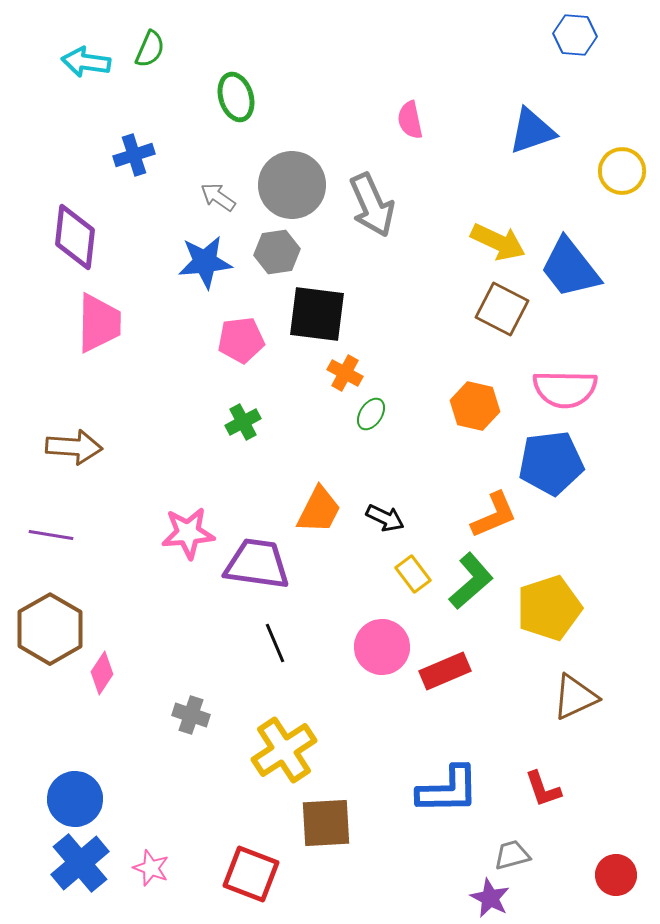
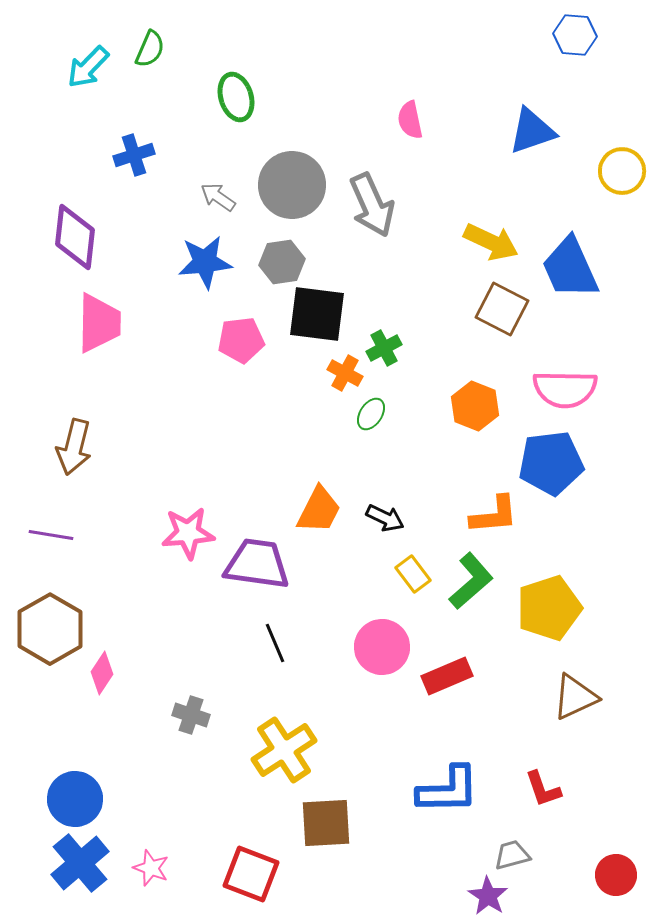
cyan arrow at (86, 62): moved 2 px right, 5 px down; rotated 54 degrees counterclockwise
yellow arrow at (498, 242): moved 7 px left
gray hexagon at (277, 252): moved 5 px right, 10 px down
blue trapezoid at (570, 268): rotated 14 degrees clockwise
orange hexagon at (475, 406): rotated 9 degrees clockwise
green cross at (243, 422): moved 141 px right, 74 px up
brown arrow at (74, 447): rotated 100 degrees clockwise
orange L-shape at (494, 515): rotated 18 degrees clockwise
red rectangle at (445, 671): moved 2 px right, 5 px down
purple star at (490, 898): moved 2 px left, 2 px up; rotated 6 degrees clockwise
